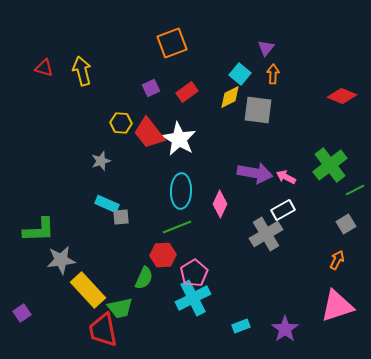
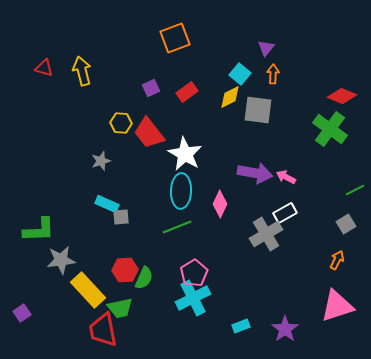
orange square at (172, 43): moved 3 px right, 5 px up
white star at (179, 139): moved 6 px right, 15 px down
green cross at (330, 165): moved 36 px up; rotated 16 degrees counterclockwise
white rectangle at (283, 210): moved 2 px right, 3 px down
red hexagon at (163, 255): moved 38 px left, 15 px down
